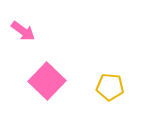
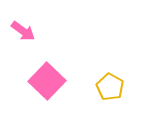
yellow pentagon: rotated 24 degrees clockwise
